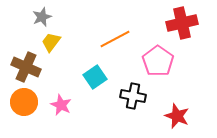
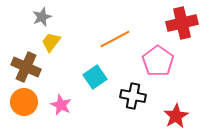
red star: moved 1 px left; rotated 20 degrees clockwise
